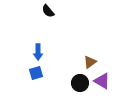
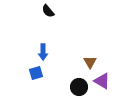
blue arrow: moved 5 px right
brown triangle: rotated 24 degrees counterclockwise
black circle: moved 1 px left, 4 px down
